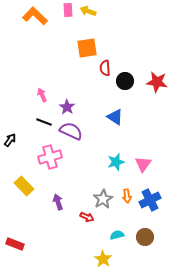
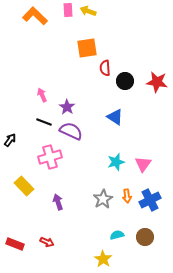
red arrow: moved 40 px left, 25 px down
